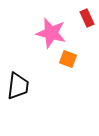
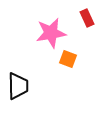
pink star: rotated 24 degrees counterclockwise
black trapezoid: rotated 8 degrees counterclockwise
